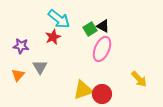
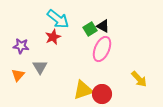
cyan arrow: moved 1 px left
